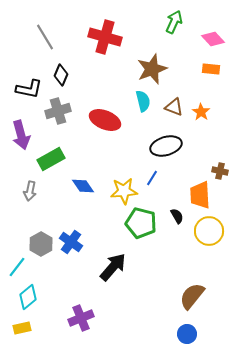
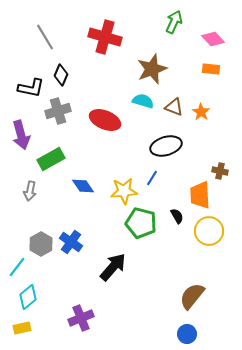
black L-shape: moved 2 px right, 1 px up
cyan semicircle: rotated 60 degrees counterclockwise
